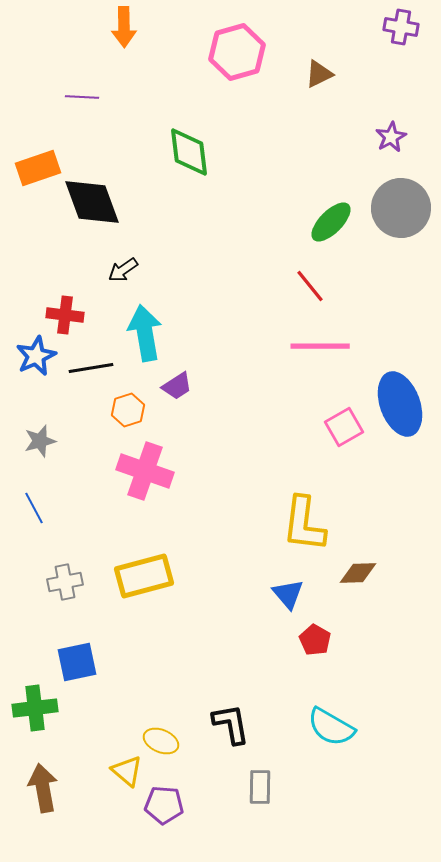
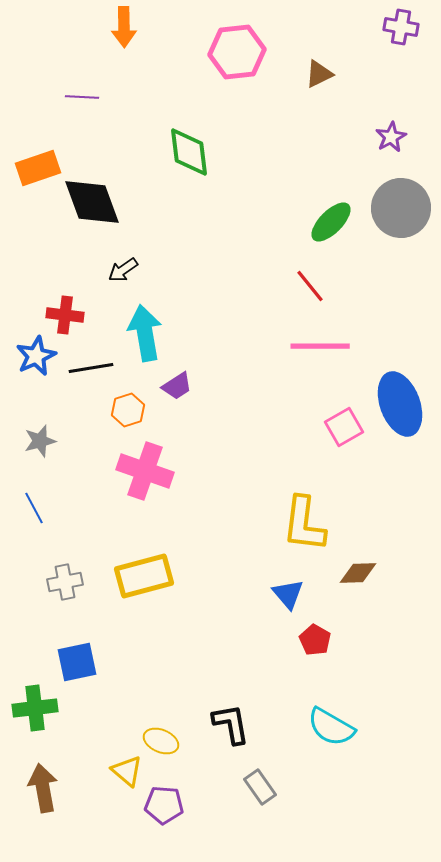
pink hexagon: rotated 10 degrees clockwise
gray rectangle: rotated 36 degrees counterclockwise
